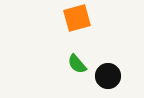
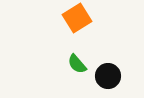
orange square: rotated 16 degrees counterclockwise
